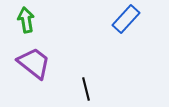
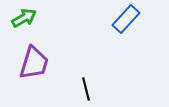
green arrow: moved 2 px left, 2 px up; rotated 70 degrees clockwise
purple trapezoid: rotated 69 degrees clockwise
